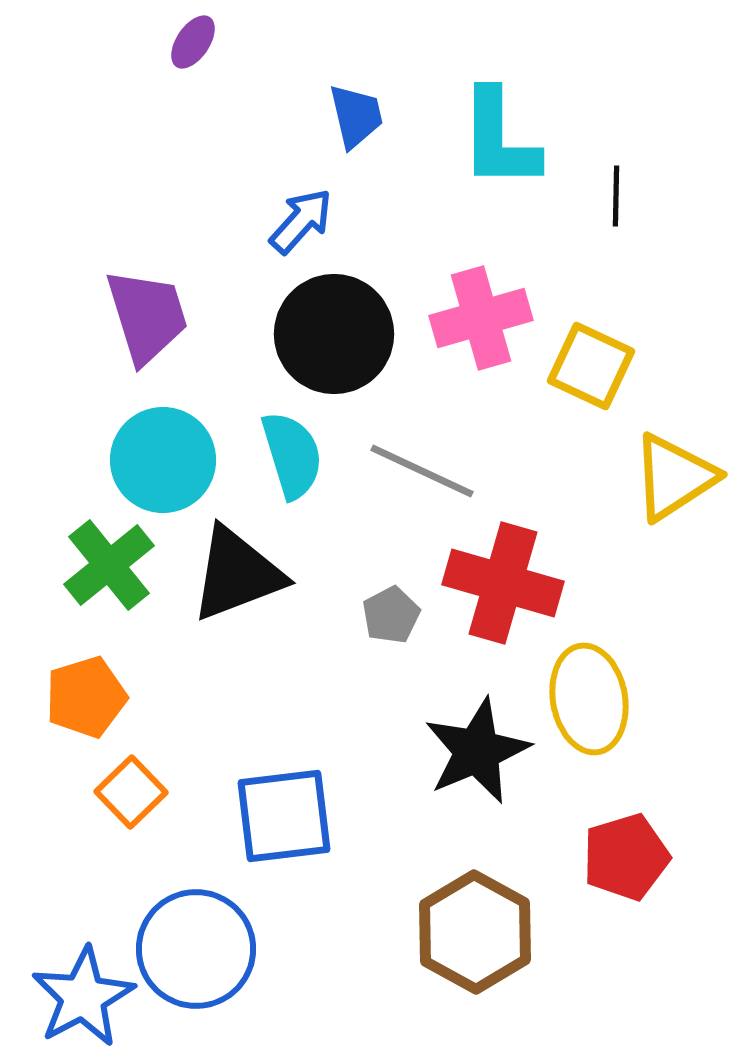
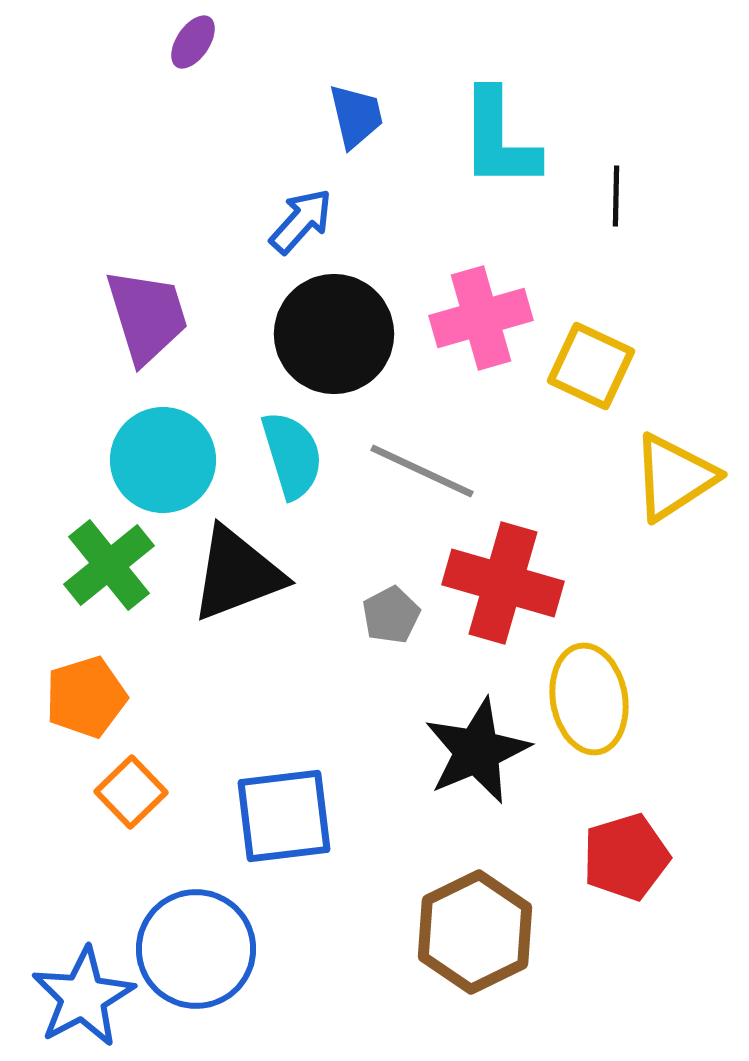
brown hexagon: rotated 5 degrees clockwise
